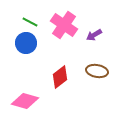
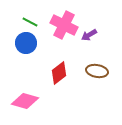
pink cross: rotated 8 degrees counterclockwise
purple arrow: moved 5 px left
red diamond: moved 1 px left, 4 px up
